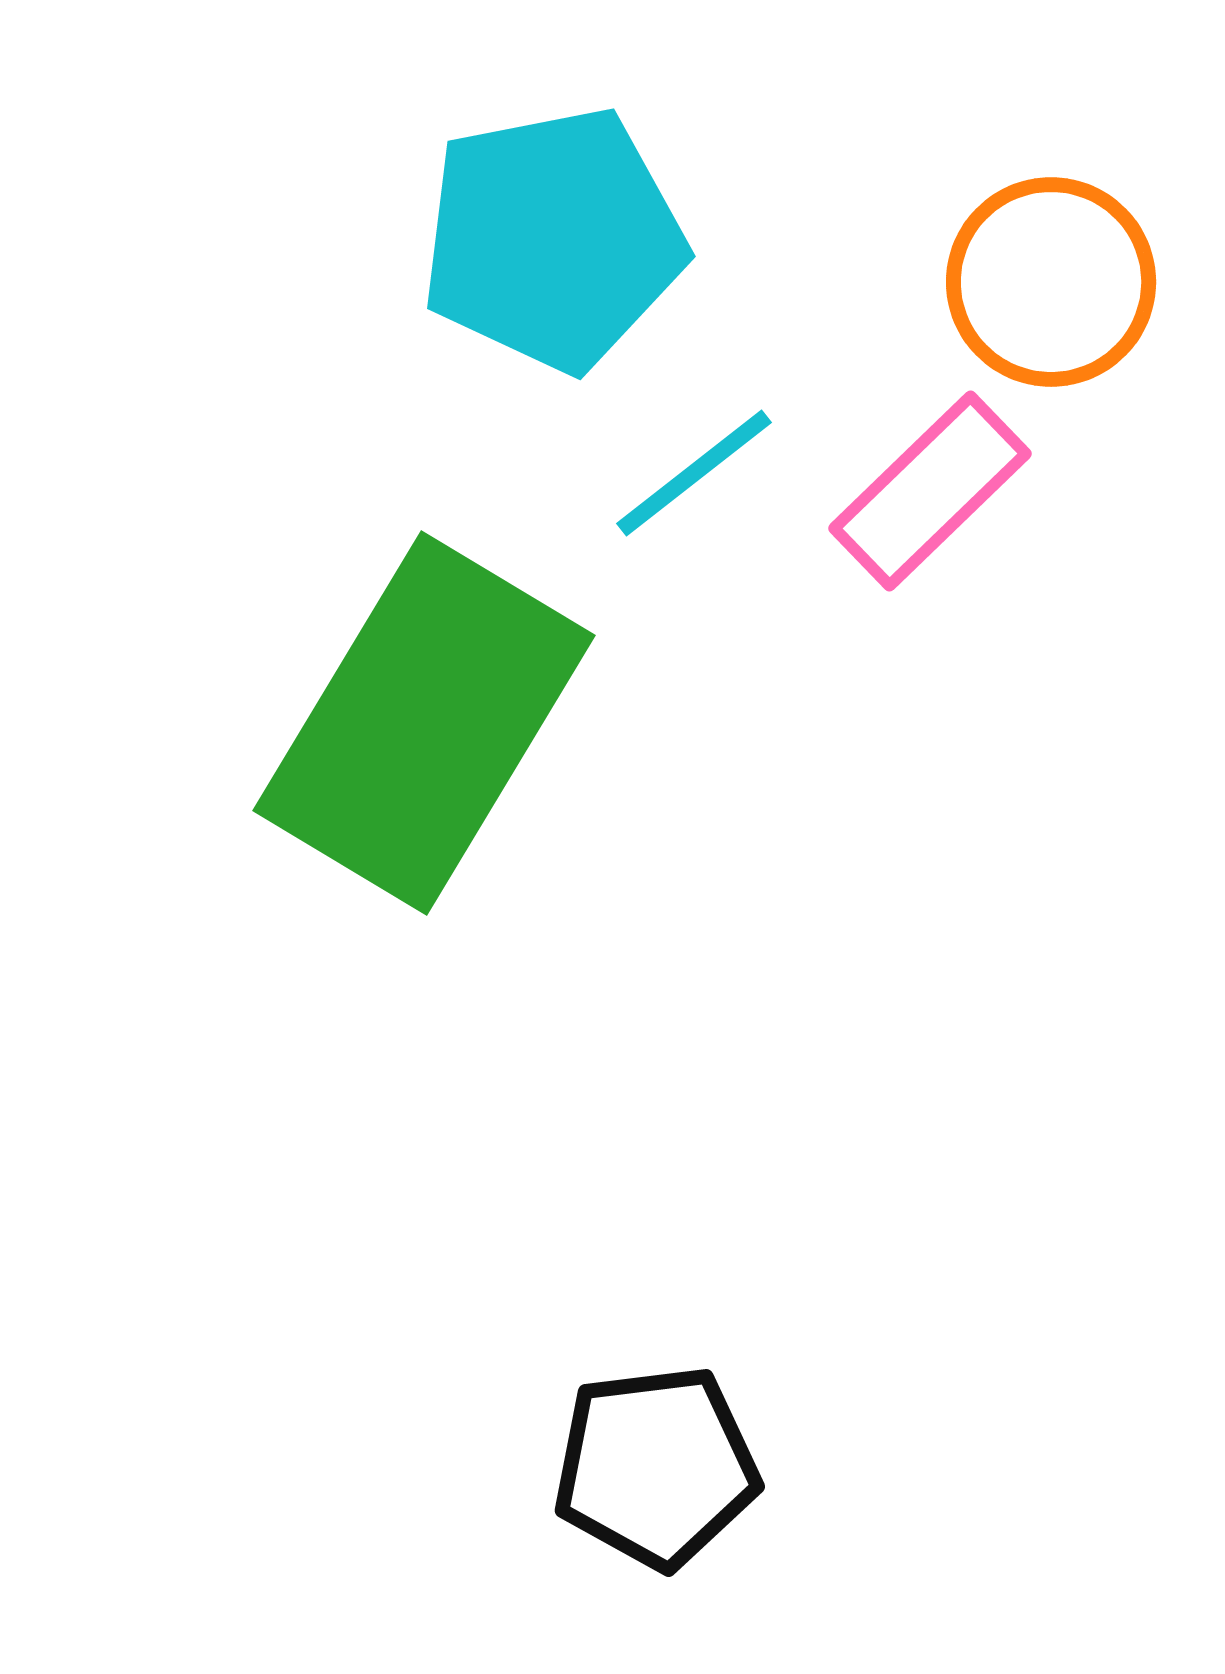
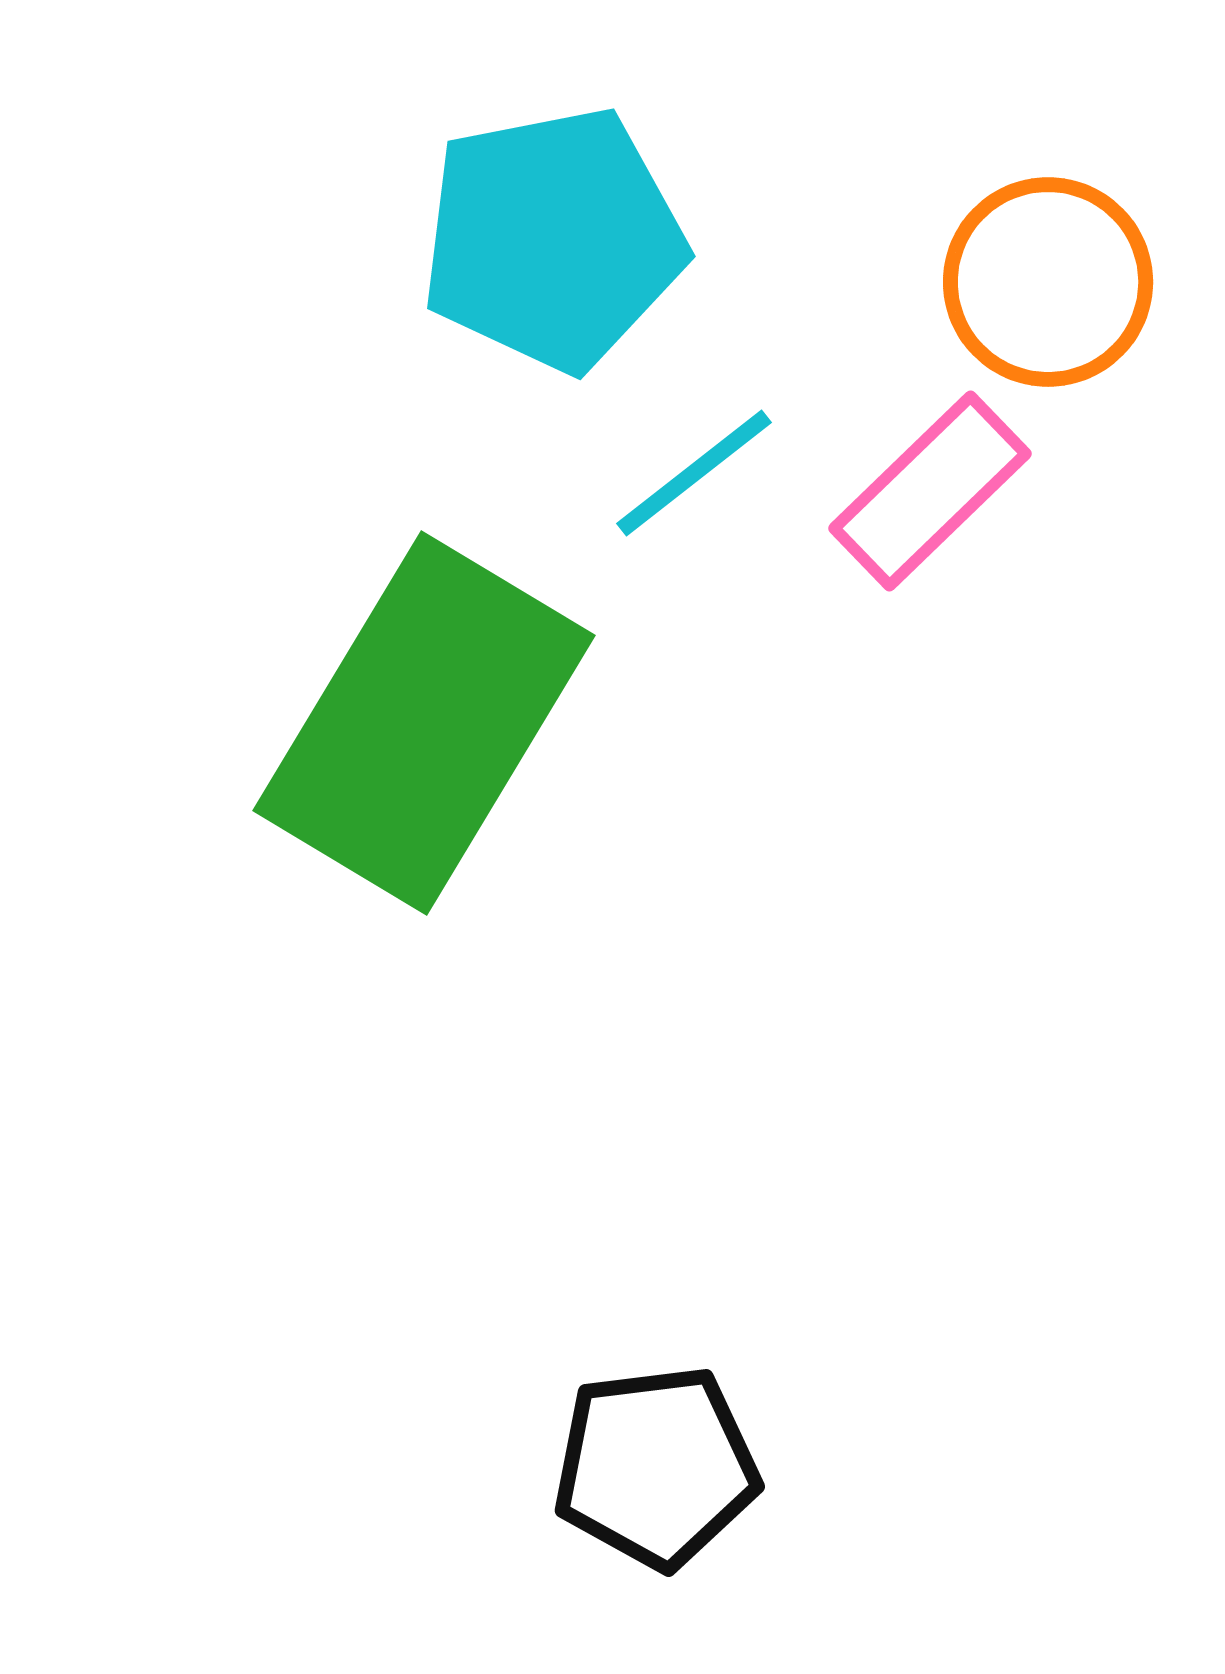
orange circle: moved 3 px left
